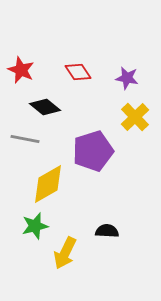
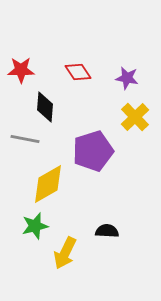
red star: rotated 24 degrees counterclockwise
black diamond: rotated 56 degrees clockwise
